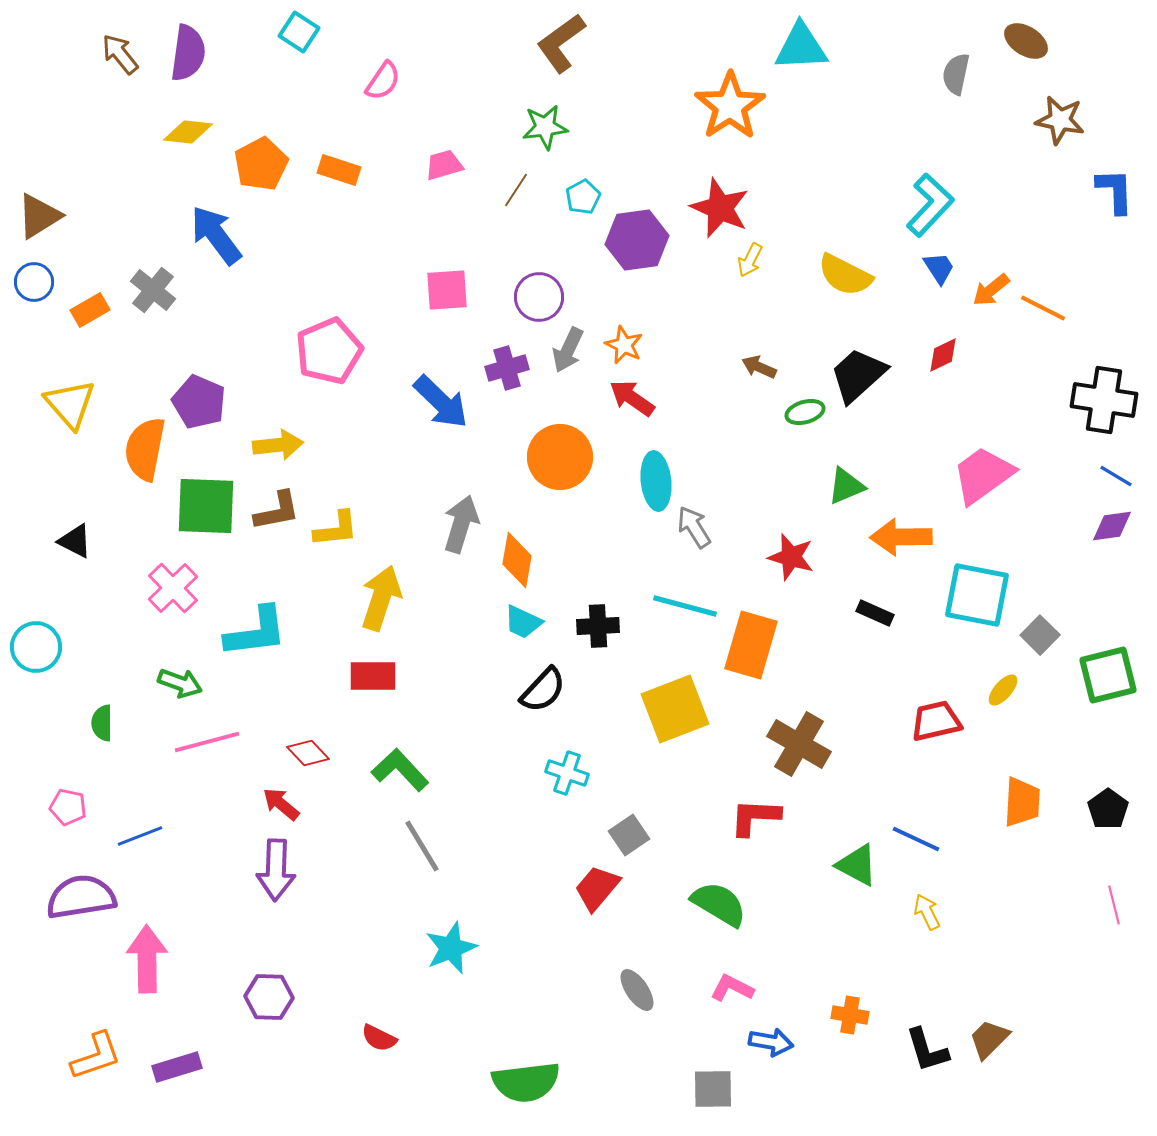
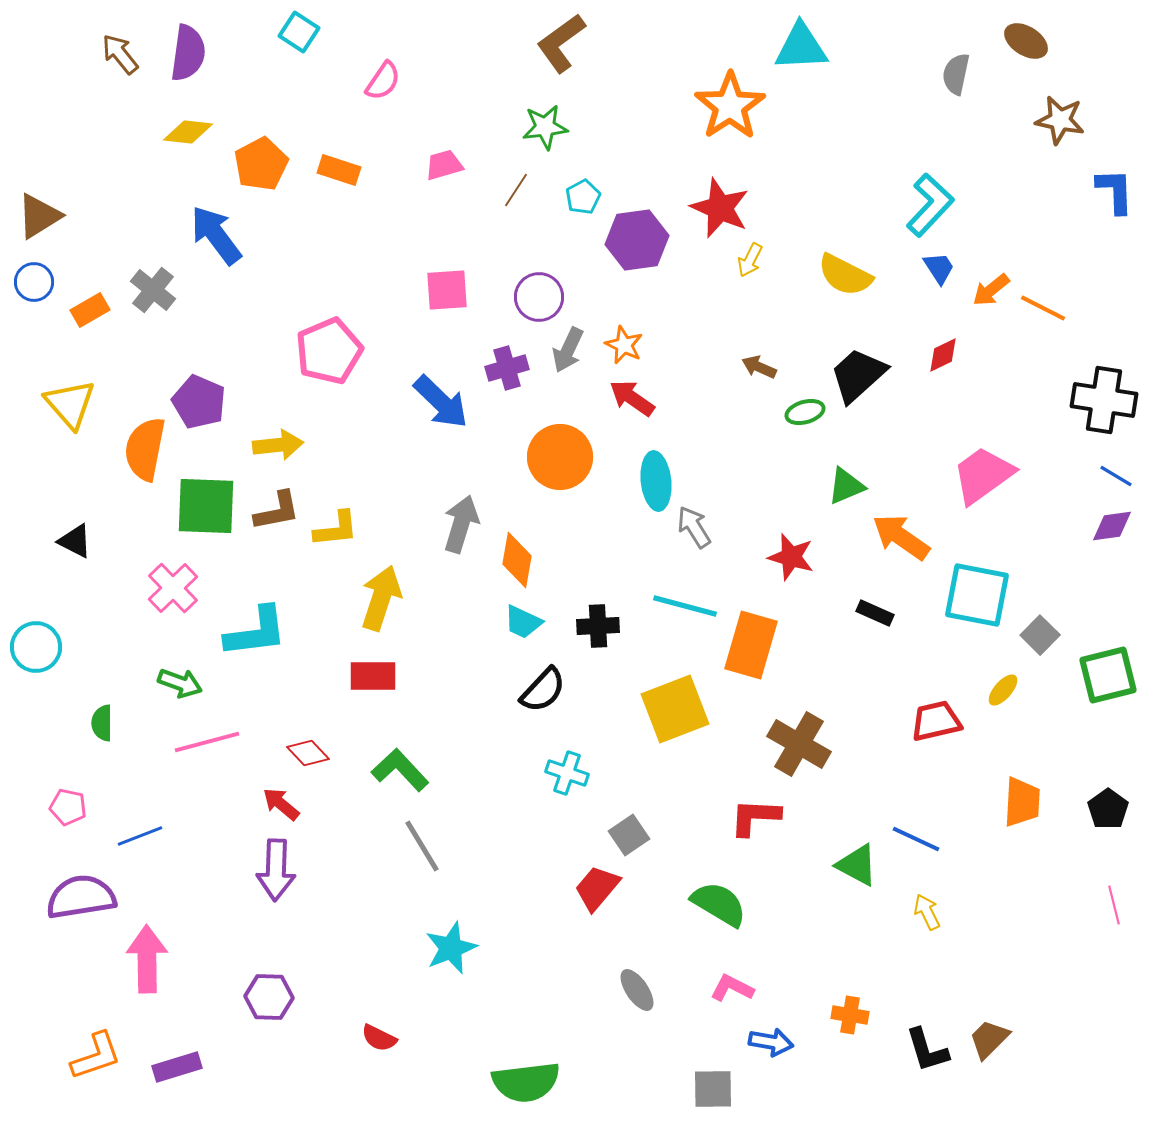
orange arrow at (901, 537): rotated 36 degrees clockwise
